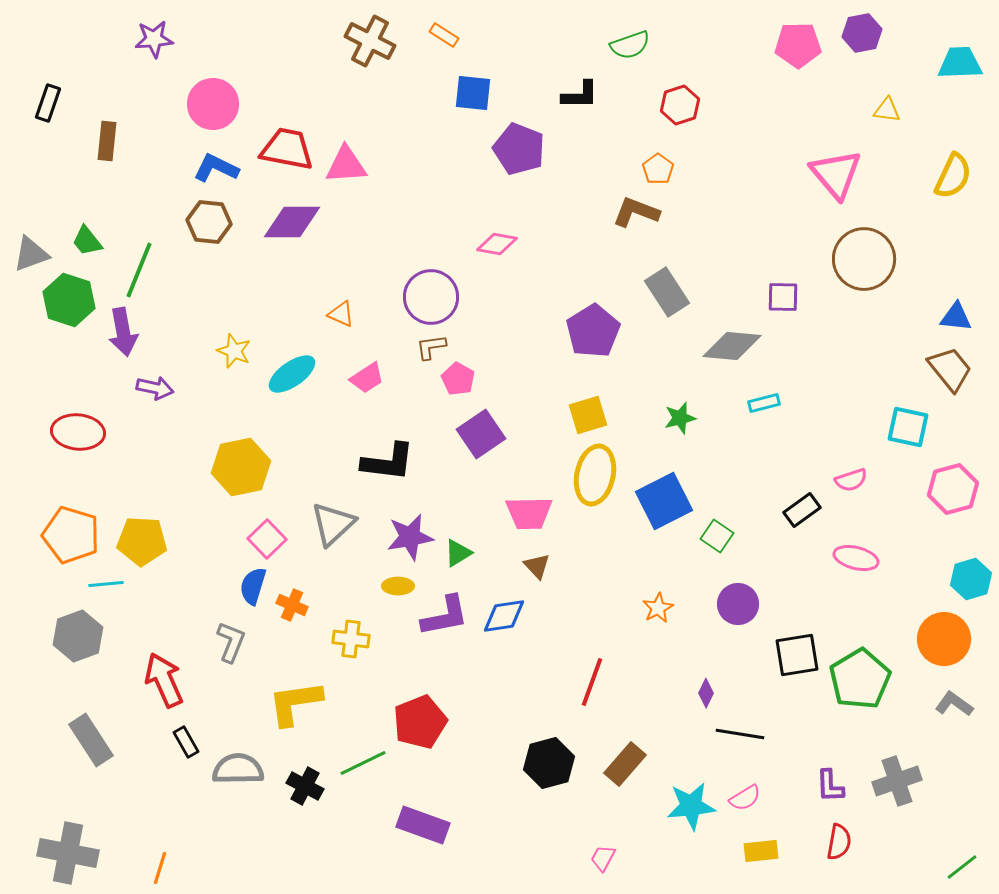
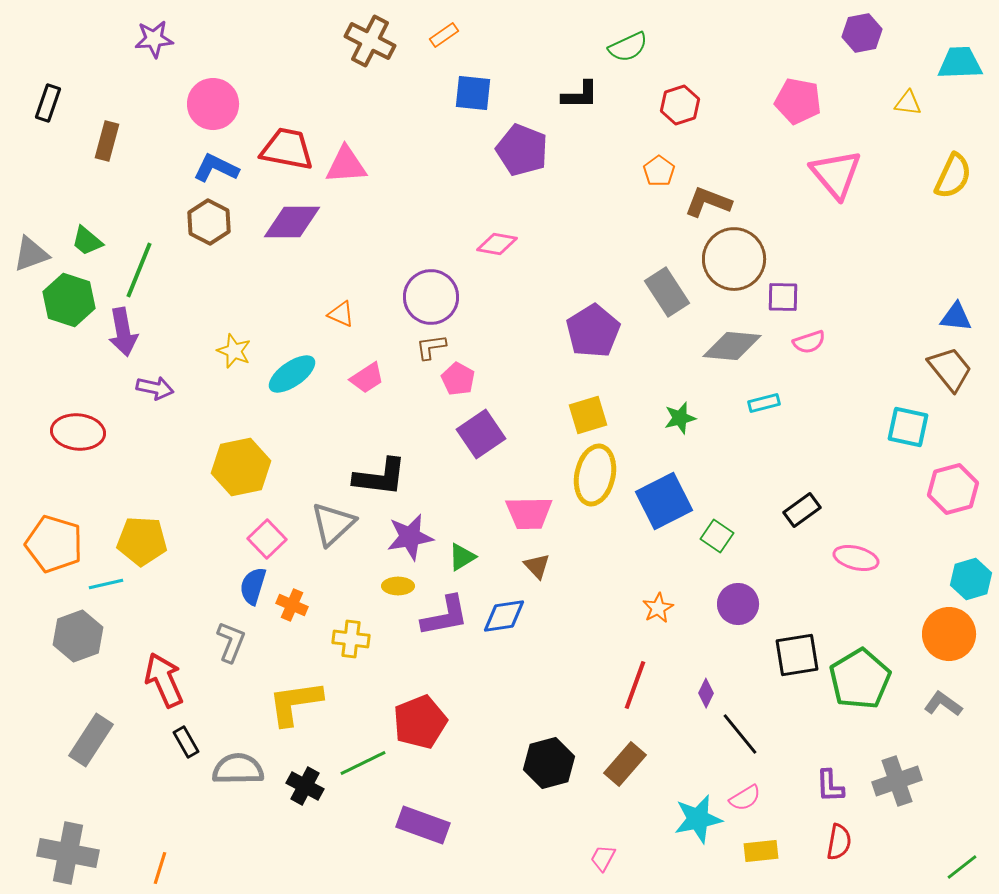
orange rectangle at (444, 35): rotated 68 degrees counterclockwise
green semicircle at (630, 45): moved 2 px left, 2 px down; rotated 6 degrees counterclockwise
pink pentagon at (798, 45): moved 56 px down; rotated 12 degrees clockwise
yellow triangle at (887, 110): moved 21 px right, 7 px up
brown rectangle at (107, 141): rotated 9 degrees clockwise
purple pentagon at (519, 149): moved 3 px right, 1 px down
orange pentagon at (658, 169): moved 1 px right, 2 px down
brown L-shape at (636, 212): moved 72 px right, 10 px up
brown hexagon at (209, 222): rotated 21 degrees clockwise
green trapezoid at (87, 241): rotated 12 degrees counterclockwise
brown circle at (864, 259): moved 130 px left
black L-shape at (388, 462): moved 8 px left, 15 px down
pink semicircle at (851, 480): moved 42 px left, 138 px up
orange pentagon at (71, 535): moved 17 px left, 9 px down
green triangle at (458, 553): moved 4 px right, 4 px down
cyan line at (106, 584): rotated 8 degrees counterclockwise
orange circle at (944, 639): moved 5 px right, 5 px up
red line at (592, 682): moved 43 px right, 3 px down
gray L-shape at (954, 704): moved 11 px left
black line at (740, 734): rotated 42 degrees clockwise
gray rectangle at (91, 740): rotated 66 degrees clockwise
cyan star at (691, 806): moved 7 px right, 13 px down; rotated 6 degrees counterclockwise
